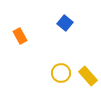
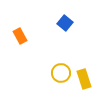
yellow rectangle: moved 4 px left, 3 px down; rotated 24 degrees clockwise
